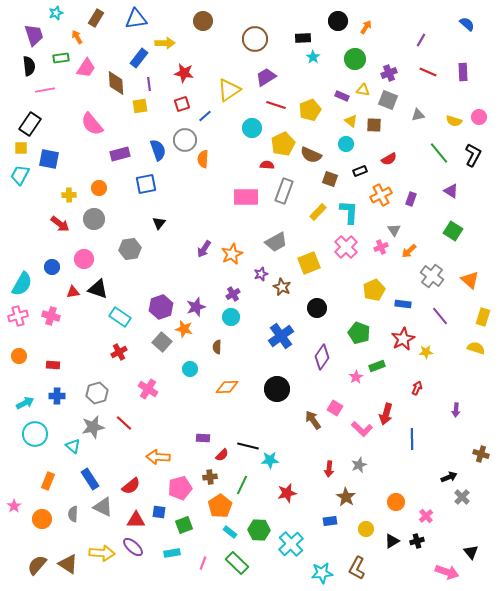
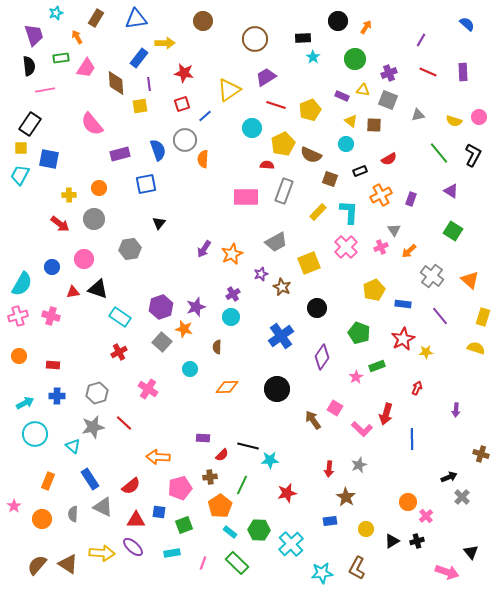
orange circle at (396, 502): moved 12 px right
